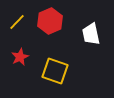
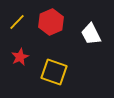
red hexagon: moved 1 px right, 1 px down
white trapezoid: rotated 15 degrees counterclockwise
yellow square: moved 1 px left, 1 px down
